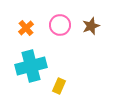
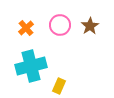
brown star: moved 1 px left; rotated 12 degrees counterclockwise
